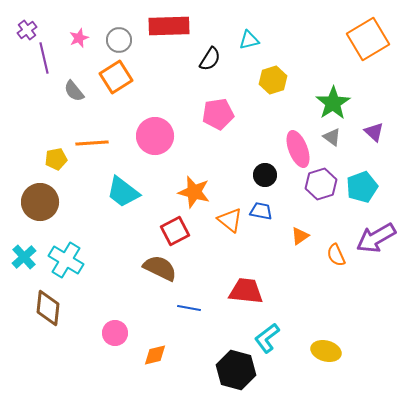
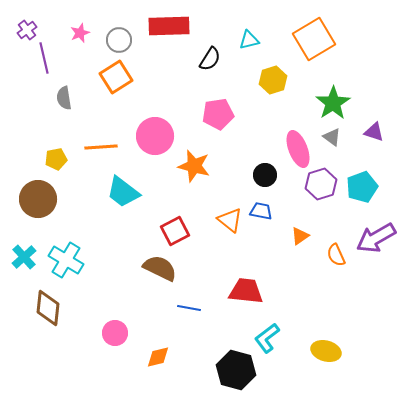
pink star at (79, 38): moved 1 px right, 5 px up
orange square at (368, 39): moved 54 px left
gray semicircle at (74, 91): moved 10 px left, 7 px down; rotated 30 degrees clockwise
purple triangle at (374, 132): rotated 25 degrees counterclockwise
orange line at (92, 143): moved 9 px right, 4 px down
orange star at (194, 192): moved 26 px up
brown circle at (40, 202): moved 2 px left, 3 px up
orange diamond at (155, 355): moved 3 px right, 2 px down
